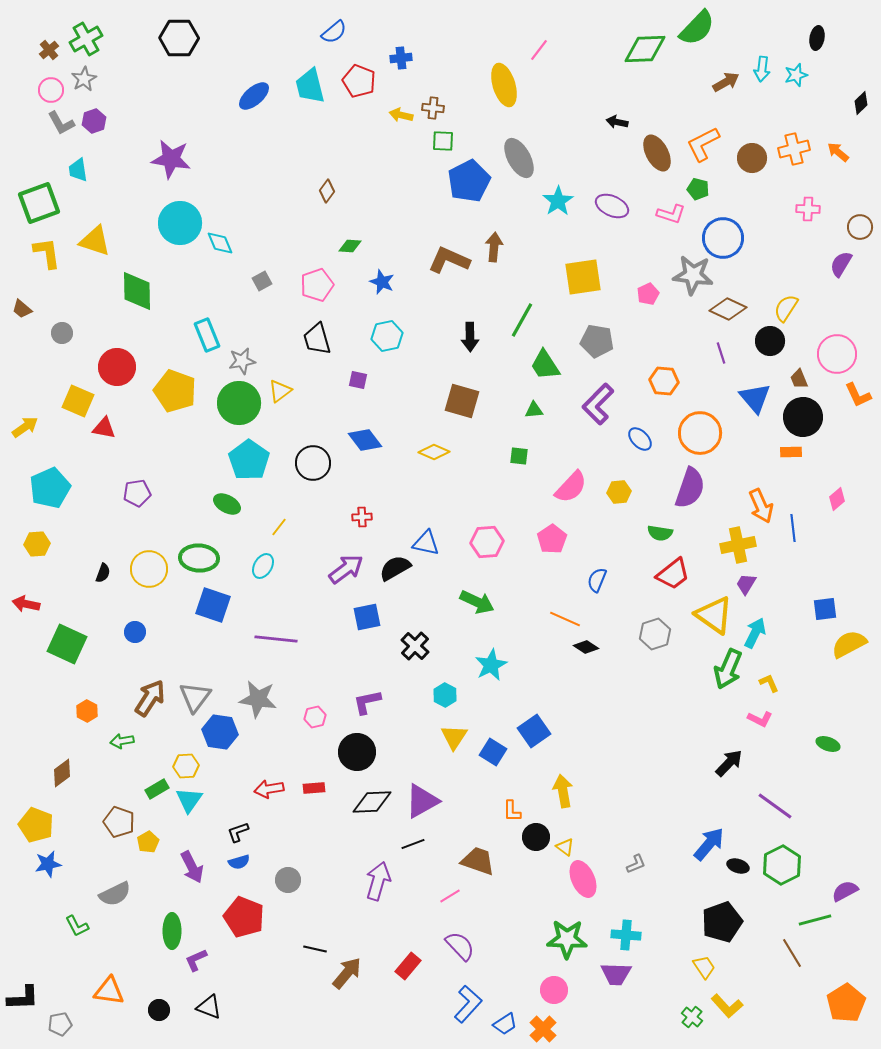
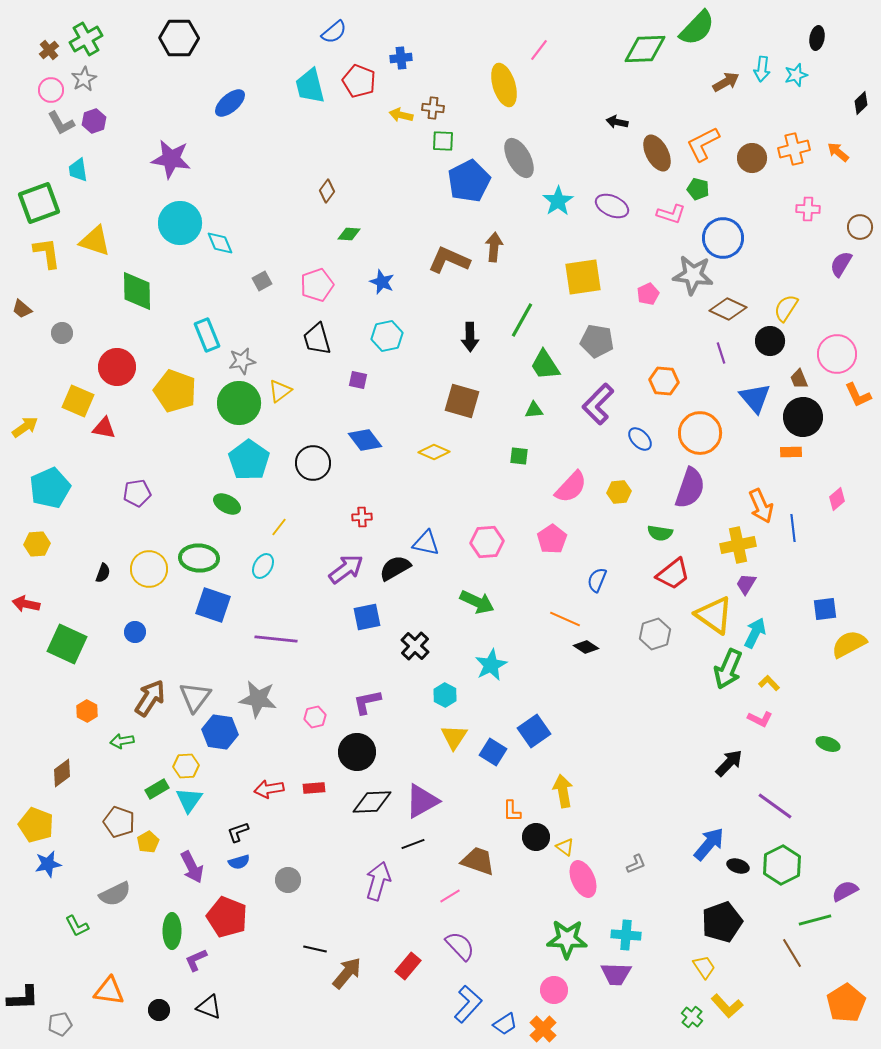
blue ellipse at (254, 96): moved 24 px left, 7 px down
green diamond at (350, 246): moved 1 px left, 12 px up
yellow L-shape at (769, 683): rotated 20 degrees counterclockwise
red pentagon at (244, 917): moved 17 px left
